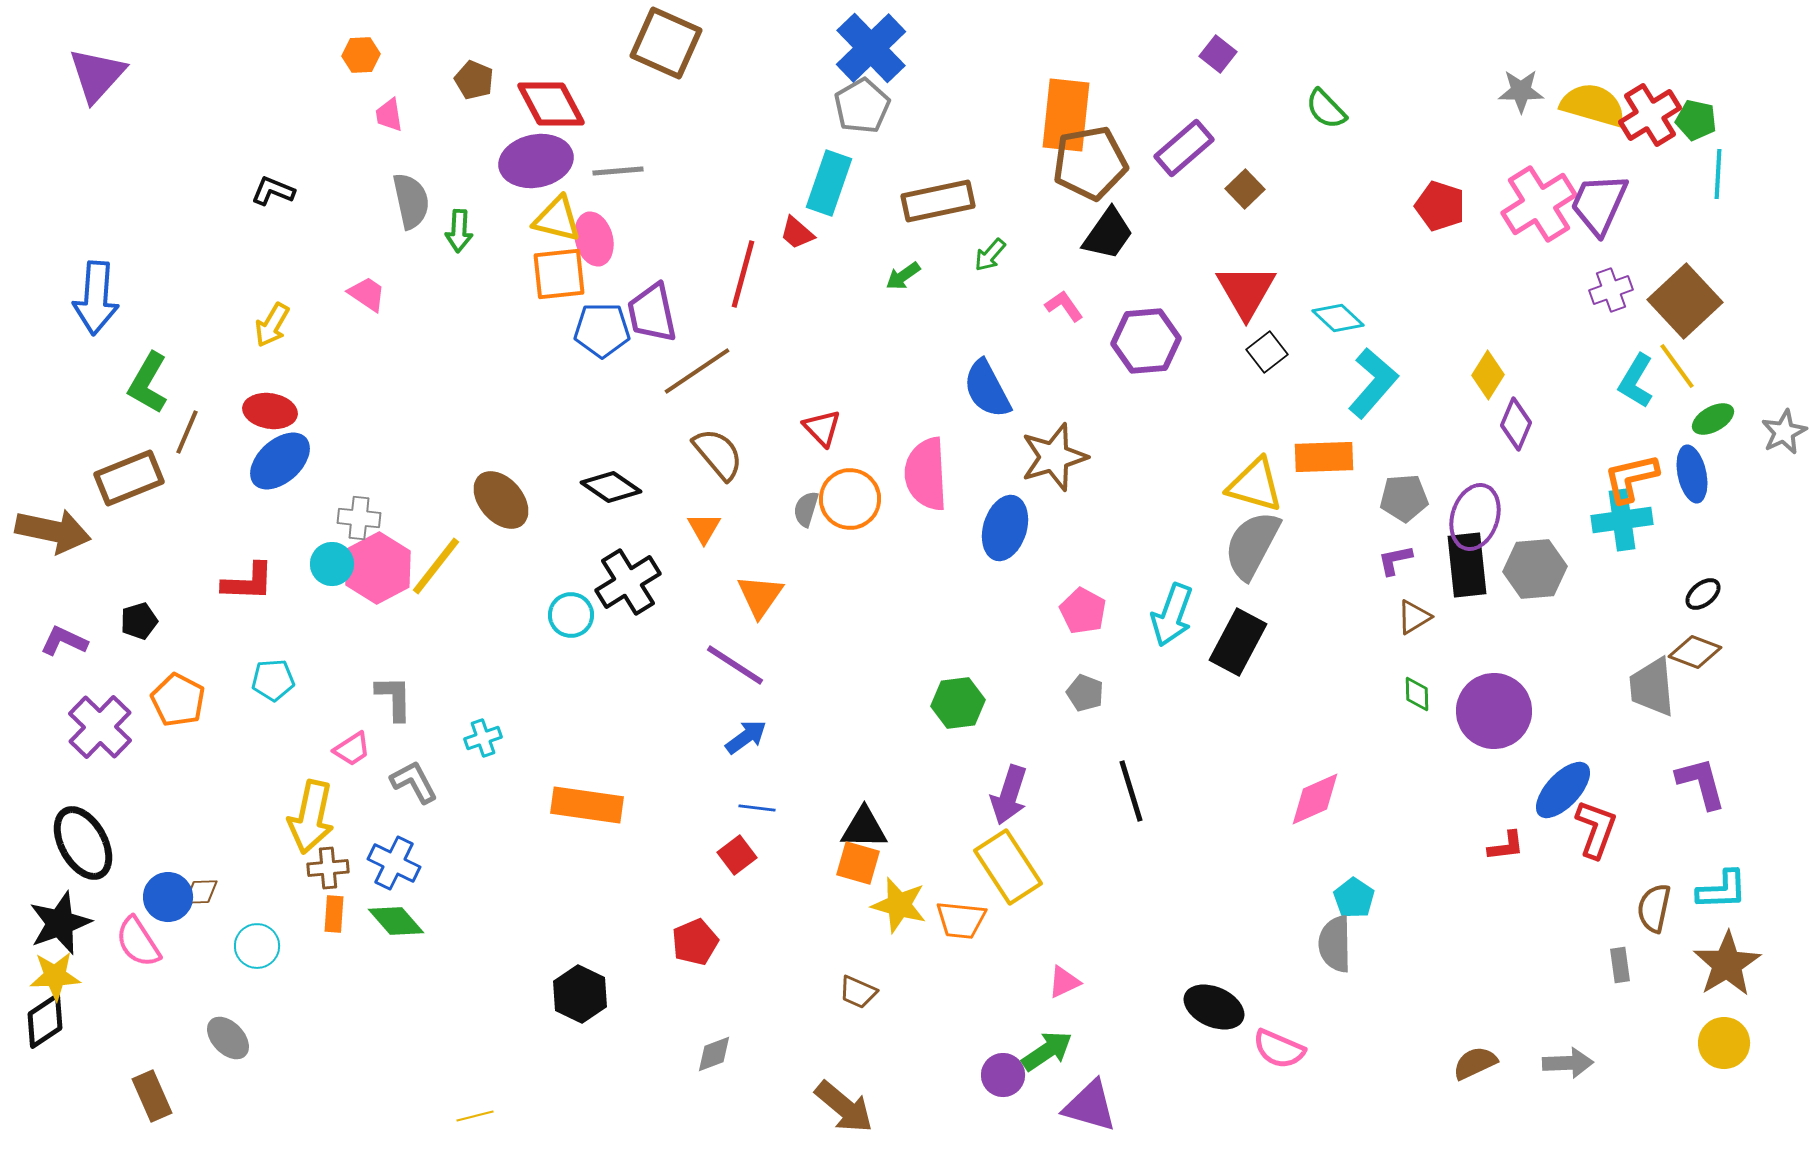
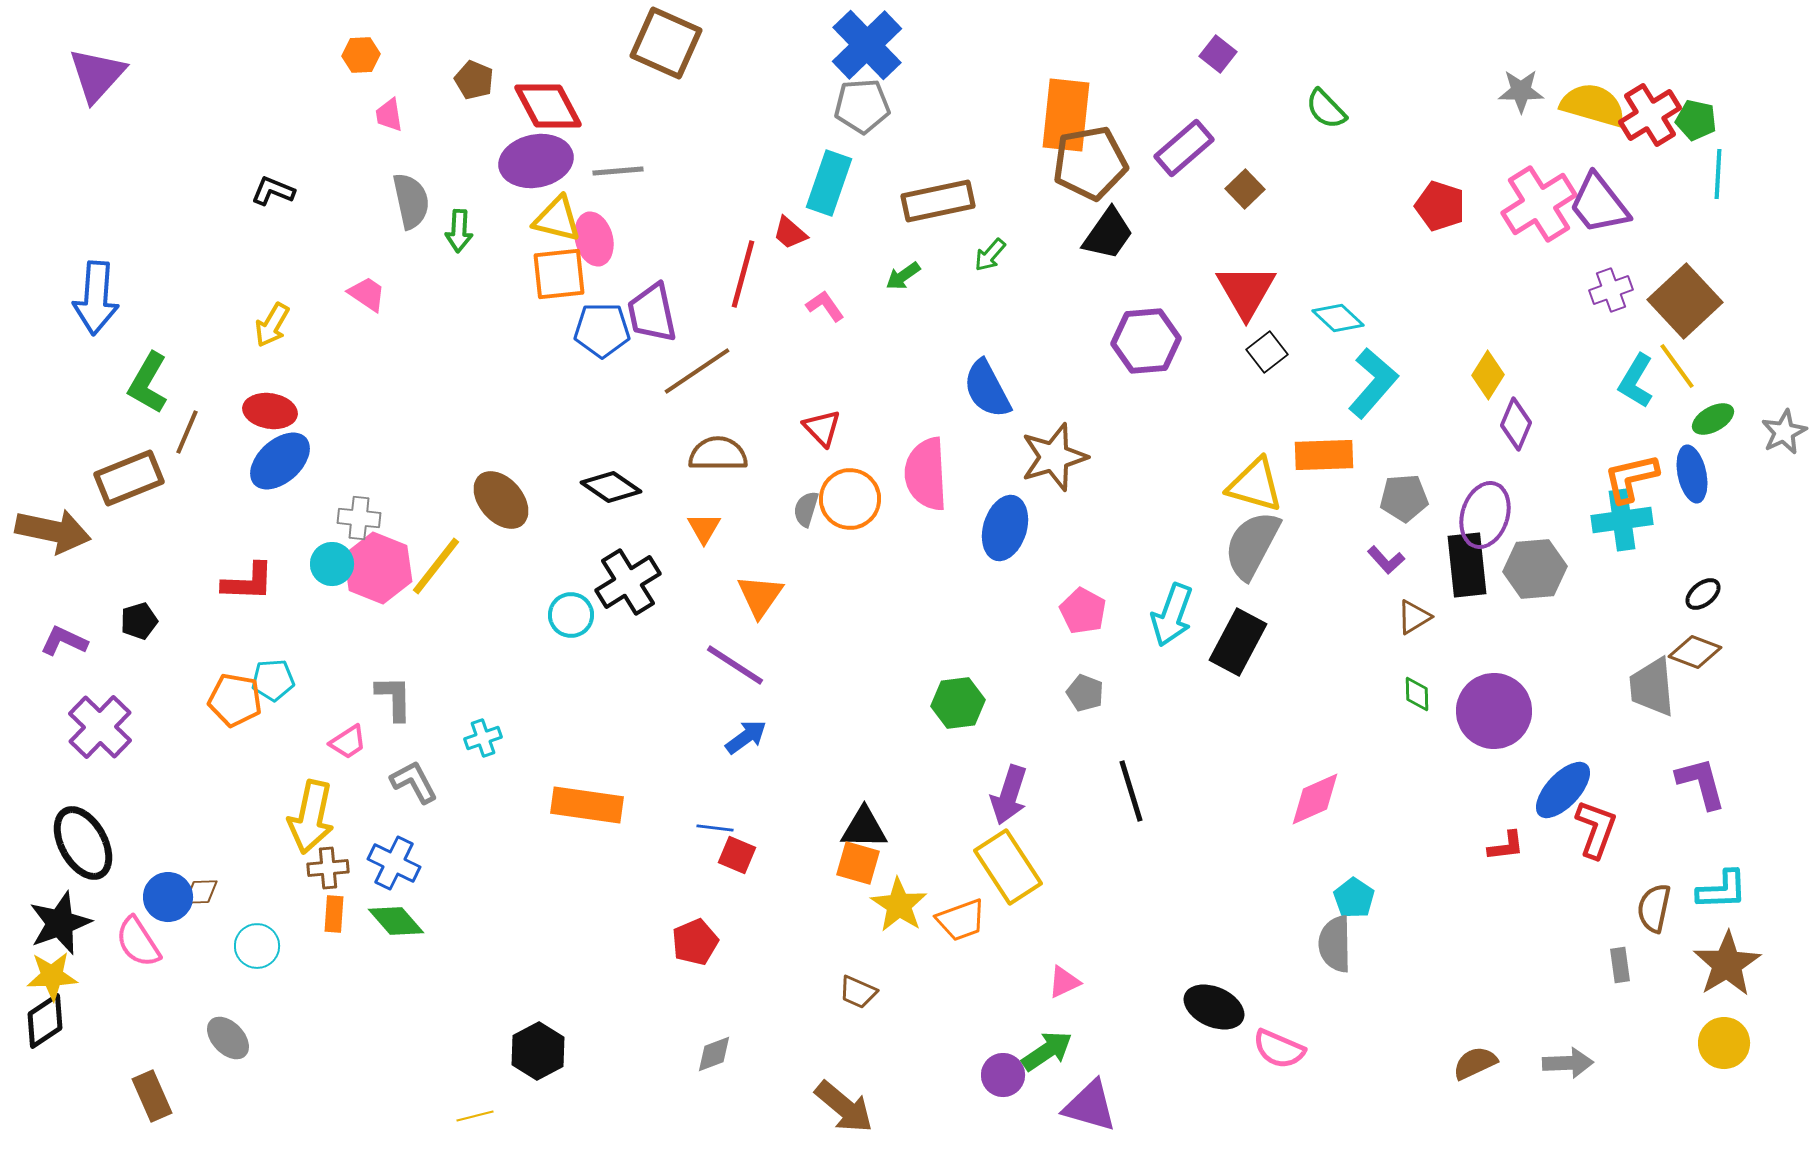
blue cross at (871, 48): moved 4 px left, 3 px up
red diamond at (551, 104): moved 3 px left, 2 px down
gray pentagon at (862, 106): rotated 26 degrees clockwise
purple trapezoid at (1599, 204): rotated 62 degrees counterclockwise
red trapezoid at (797, 233): moved 7 px left
pink L-shape at (1064, 306): moved 239 px left
brown semicircle at (718, 454): rotated 50 degrees counterclockwise
orange rectangle at (1324, 457): moved 2 px up
purple ellipse at (1475, 517): moved 10 px right, 2 px up
purple L-shape at (1395, 560): moved 9 px left; rotated 120 degrees counterclockwise
pink hexagon at (378, 568): rotated 10 degrees counterclockwise
orange pentagon at (178, 700): moved 57 px right; rotated 18 degrees counterclockwise
pink trapezoid at (352, 749): moved 4 px left, 7 px up
blue line at (757, 808): moved 42 px left, 20 px down
red square at (737, 855): rotated 30 degrees counterclockwise
yellow star at (899, 905): rotated 18 degrees clockwise
orange trapezoid at (961, 920): rotated 26 degrees counterclockwise
yellow star at (55, 976): moved 3 px left
black hexagon at (580, 994): moved 42 px left, 57 px down; rotated 6 degrees clockwise
